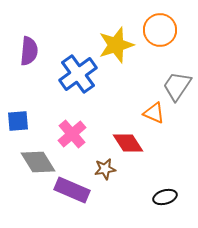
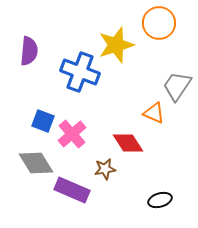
orange circle: moved 1 px left, 7 px up
blue cross: moved 2 px right, 2 px up; rotated 33 degrees counterclockwise
blue square: moved 25 px right; rotated 25 degrees clockwise
gray diamond: moved 2 px left, 1 px down
black ellipse: moved 5 px left, 3 px down
